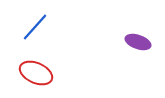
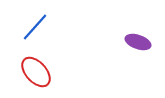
red ellipse: moved 1 px up; rotated 24 degrees clockwise
